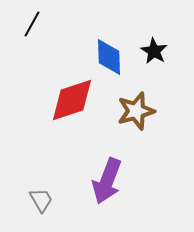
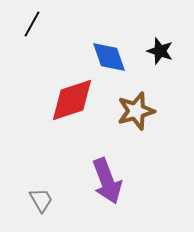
black star: moved 6 px right; rotated 12 degrees counterclockwise
blue diamond: rotated 18 degrees counterclockwise
purple arrow: rotated 42 degrees counterclockwise
